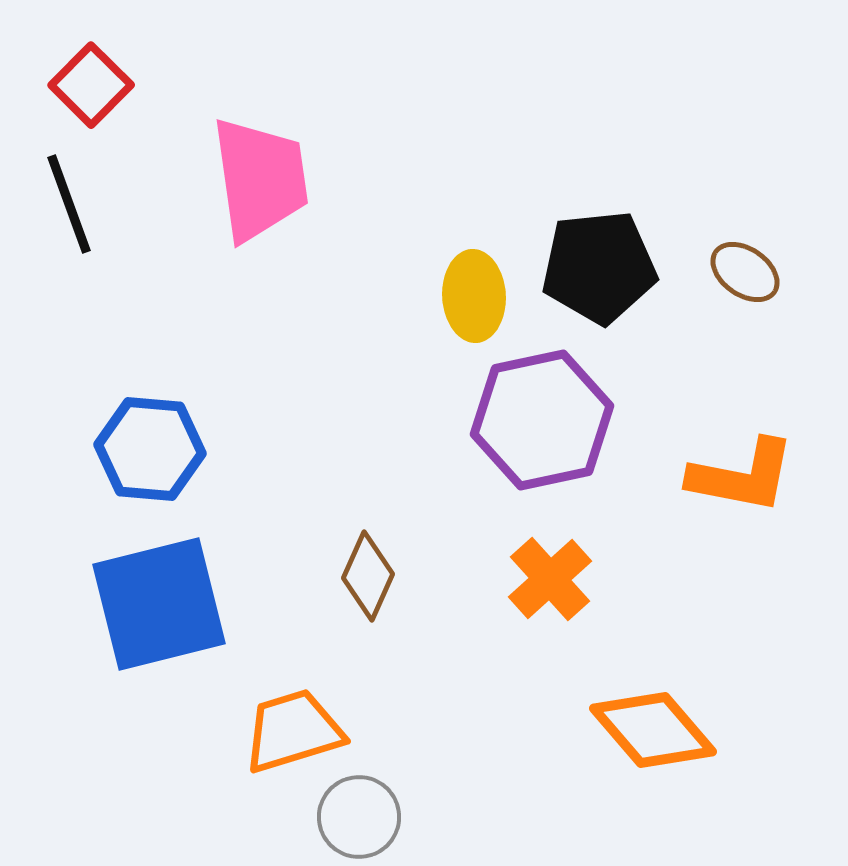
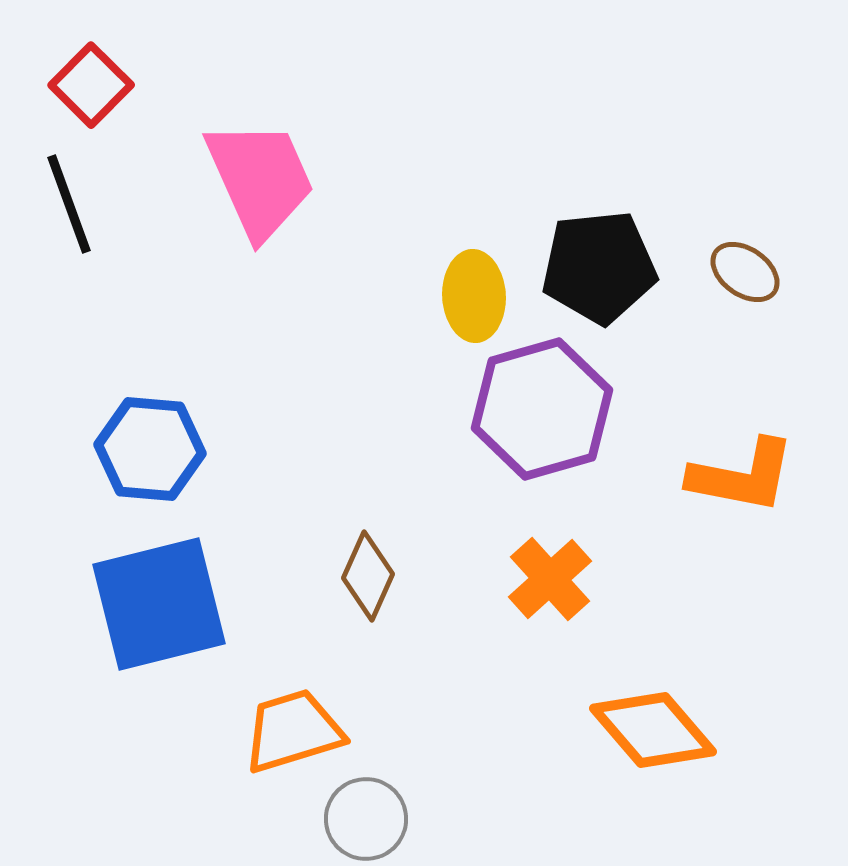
pink trapezoid: rotated 16 degrees counterclockwise
purple hexagon: moved 11 px up; rotated 4 degrees counterclockwise
gray circle: moved 7 px right, 2 px down
